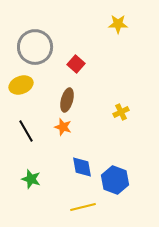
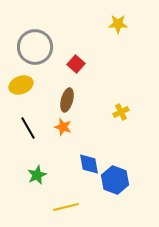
black line: moved 2 px right, 3 px up
blue diamond: moved 7 px right, 3 px up
green star: moved 6 px right, 4 px up; rotated 30 degrees clockwise
yellow line: moved 17 px left
